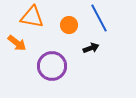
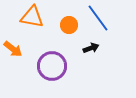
blue line: moved 1 px left; rotated 8 degrees counterclockwise
orange arrow: moved 4 px left, 6 px down
